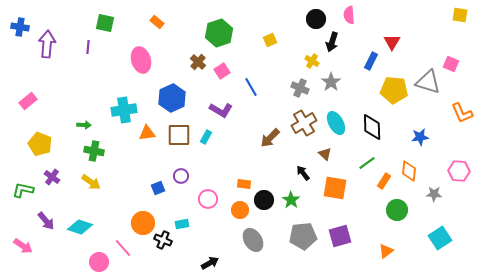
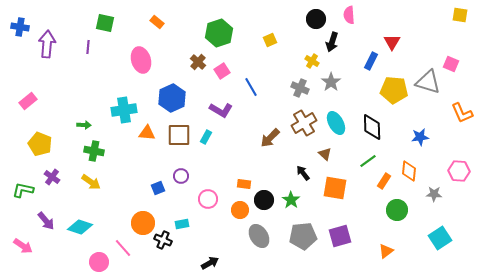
orange triangle at (147, 133): rotated 12 degrees clockwise
green line at (367, 163): moved 1 px right, 2 px up
gray ellipse at (253, 240): moved 6 px right, 4 px up
